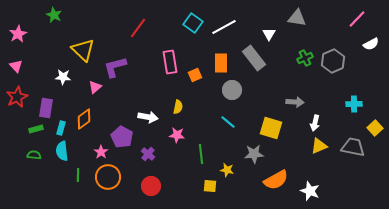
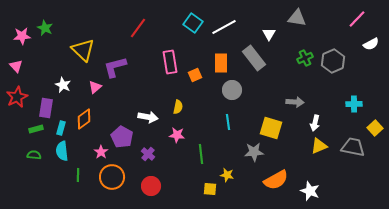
green star at (54, 15): moved 9 px left, 13 px down
pink star at (18, 34): moved 4 px right, 2 px down; rotated 24 degrees clockwise
white star at (63, 77): moved 8 px down; rotated 21 degrees clockwise
cyan line at (228, 122): rotated 42 degrees clockwise
gray star at (254, 154): moved 2 px up
yellow star at (227, 170): moved 5 px down
orange circle at (108, 177): moved 4 px right
yellow square at (210, 186): moved 3 px down
